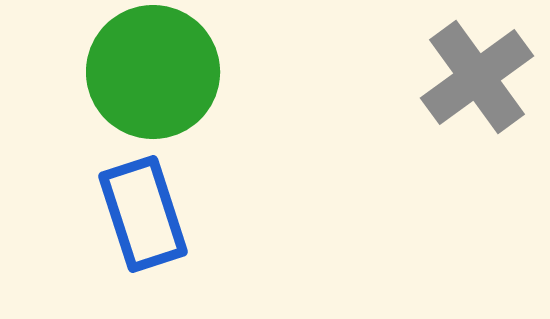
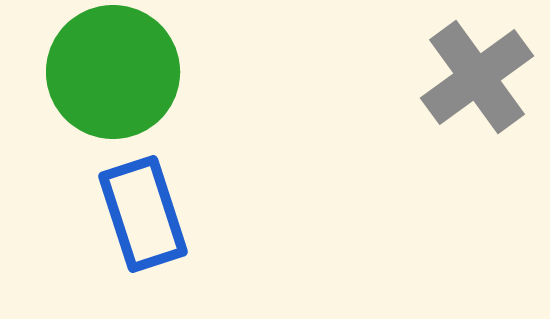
green circle: moved 40 px left
